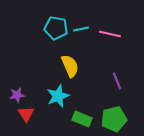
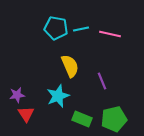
purple line: moved 15 px left
